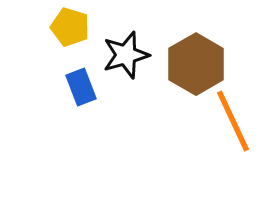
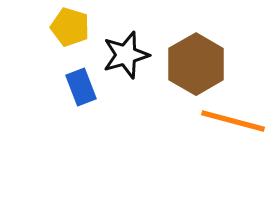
orange line: rotated 50 degrees counterclockwise
